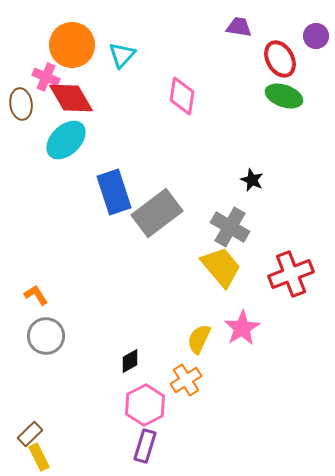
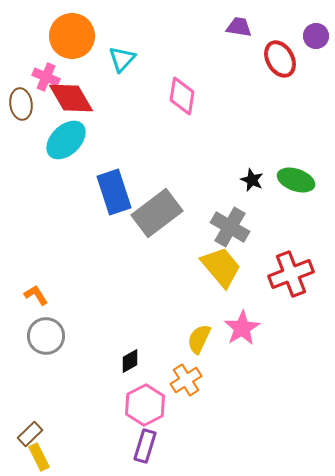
orange circle: moved 9 px up
cyan triangle: moved 4 px down
green ellipse: moved 12 px right, 84 px down
